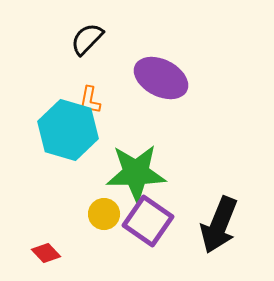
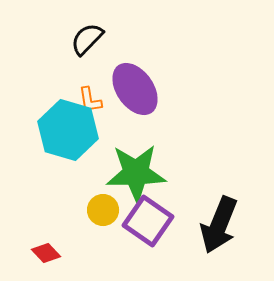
purple ellipse: moved 26 px left, 11 px down; rotated 28 degrees clockwise
orange L-shape: rotated 20 degrees counterclockwise
yellow circle: moved 1 px left, 4 px up
